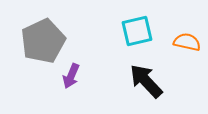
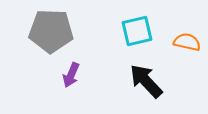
gray pentagon: moved 8 px right, 10 px up; rotated 27 degrees clockwise
purple arrow: moved 1 px up
